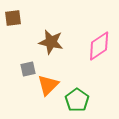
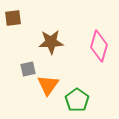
brown star: rotated 15 degrees counterclockwise
pink diamond: rotated 40 degrees counterclockwise
orange triangle: rotated 10 degrees counterclockwise
